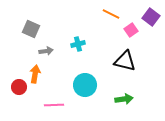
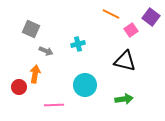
gray arrow: rotated 32 degrees clockwise
